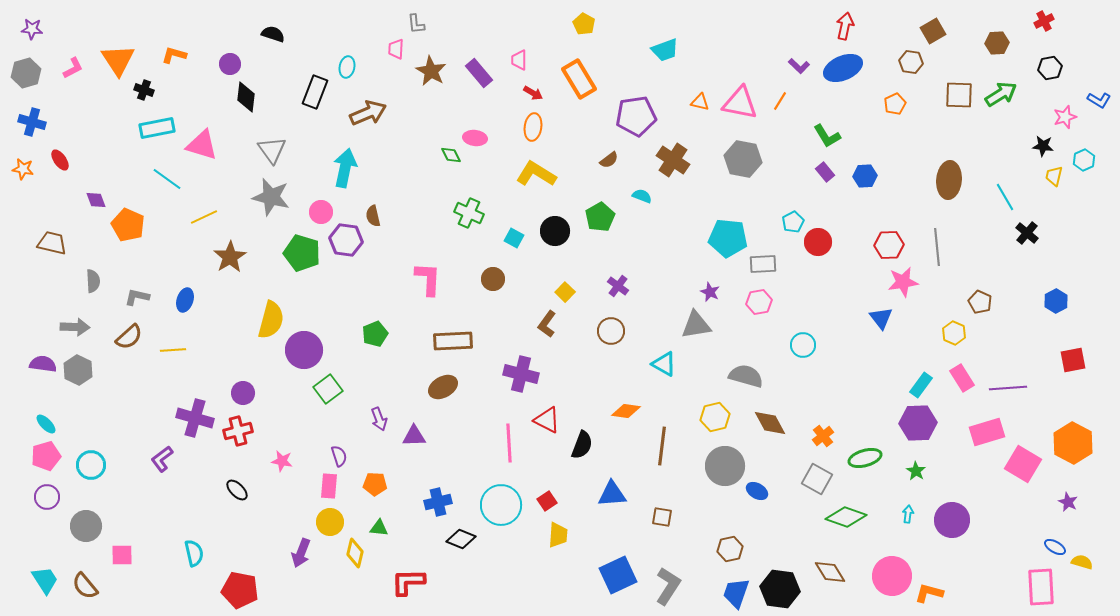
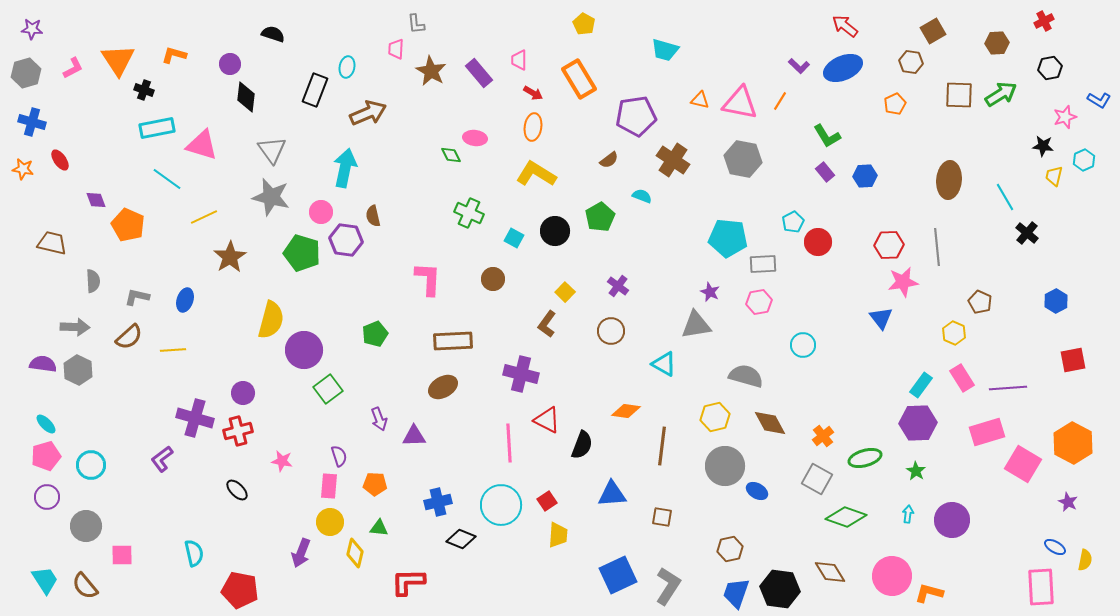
red arrow at (845, 26): rotated 64 degrees counterclockwise
cyan trapezoid at (665, 50): rotated 36 degrees clockwise
black rectangle at (315, 92): moved 2 px up
orange triangle at (700, 102): moved 2 px up
yellow semicircle at (1082, 562): moved 3 px right, 2 px up; rotated 85 degrees clockwise
